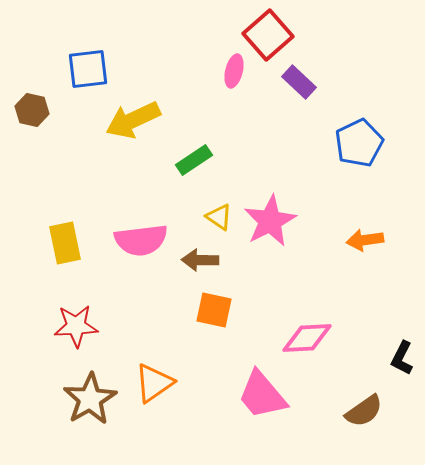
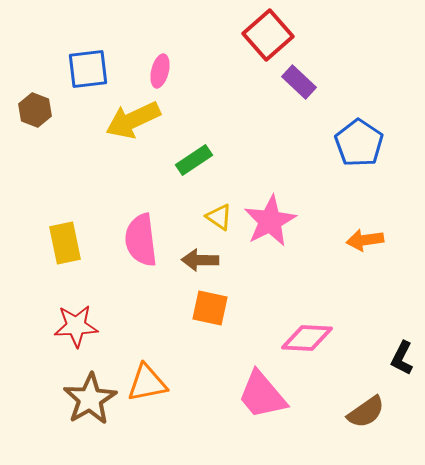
pink ellipse: moved 74 px left
brown hexagon: moved 3 px right; rotated 8 degrees clockwise
blue pentagon: rotated 12 degrees counterclockwise
pink semicircle: rotated 90 degrees clockwise
orange square: moved 4 px left, 2 px up
pink diamond: rotated 6 degrees clockwise
orange triangle: moved 7 px left; rotated 24 degrees clockwise
brown semicircle: moved 2 px right, 1 px down
